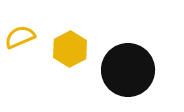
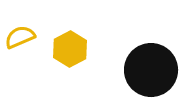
black circle: moved 23 px right
